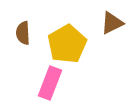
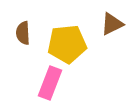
brown triangle: moved 1 px down
yellow pentagon: rotated 24 degrees clockwise
